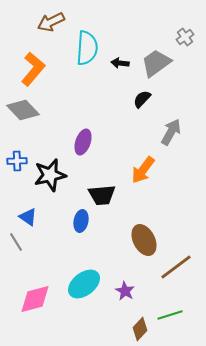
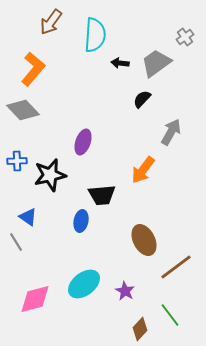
brown arrow: rotated 28 degrees counterclockwise
cyan semicircle: moved 8 px right, 13 px up
green line: rotated 70 degrees clockwise
